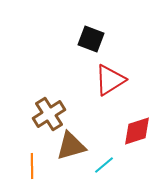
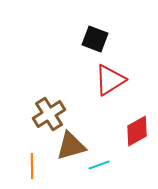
black square: moved 4 px right
red diamond: rotated 12 degrees counterclockwise
cyan line: moved 5 px left; rotated 20 degrees clockwise
